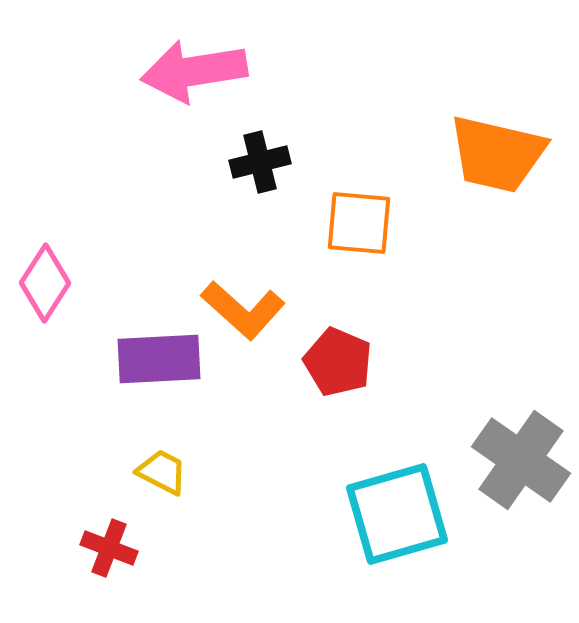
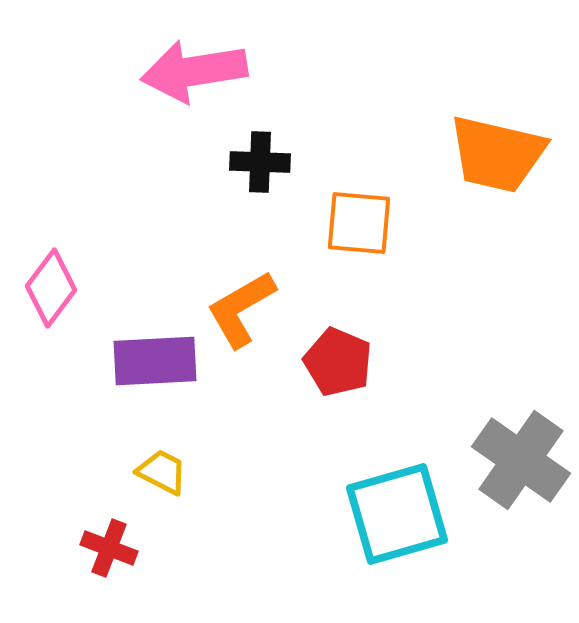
black cross: rotated 16 degrees clockwise
pink diamond: moved 6 px right, 5 px down; rotated 4 degrees clockwise
orange L-shape: moved 2 px left, 1 px up; rotated 108 degrees clockwise
purple rectangle: moved 4 px left, 2 px down
